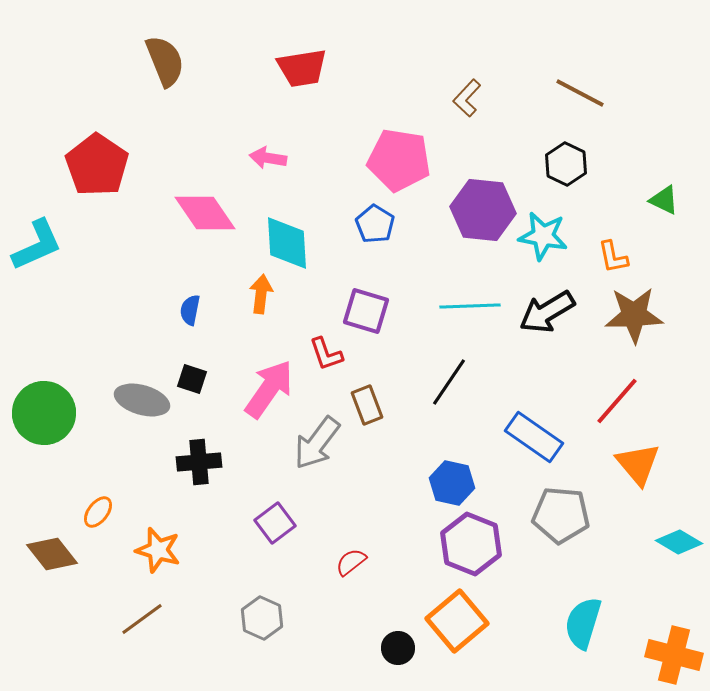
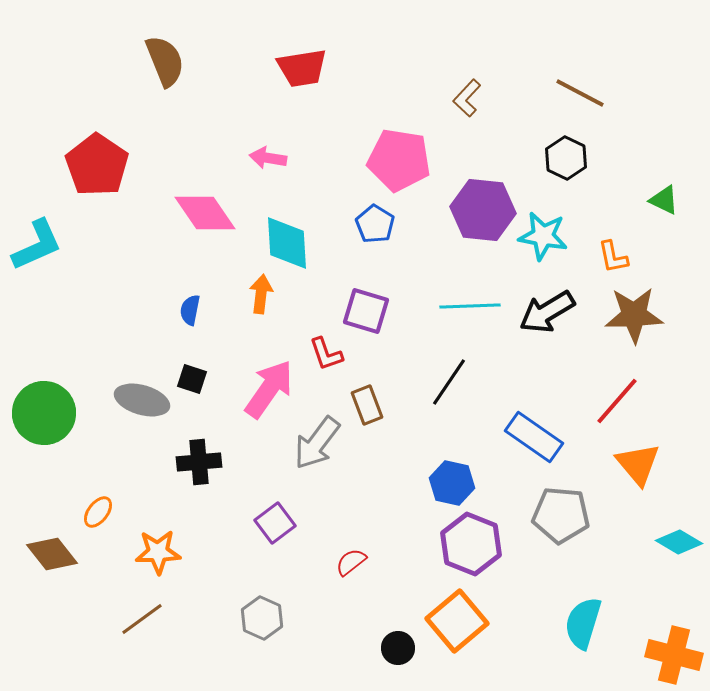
black hexagon at (566, 164): moved 6 px up
orange star at (158, 550): moved 2 px down; rotated 18 degrees counterclockwise
